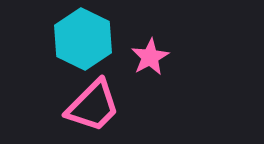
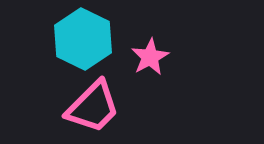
pink trapezoid: moved 1 px down
